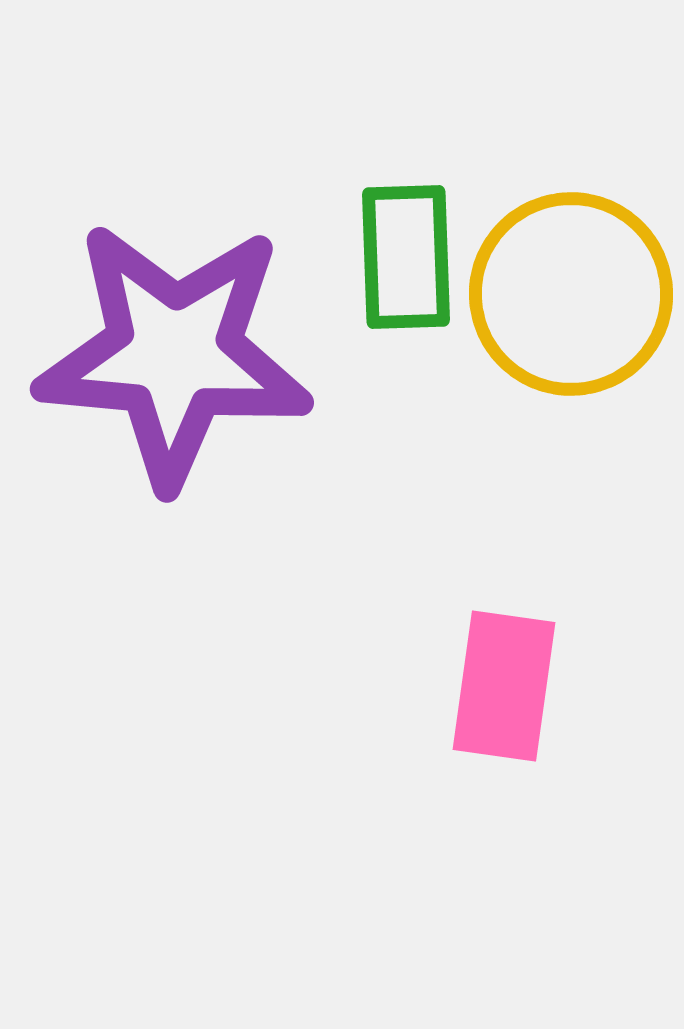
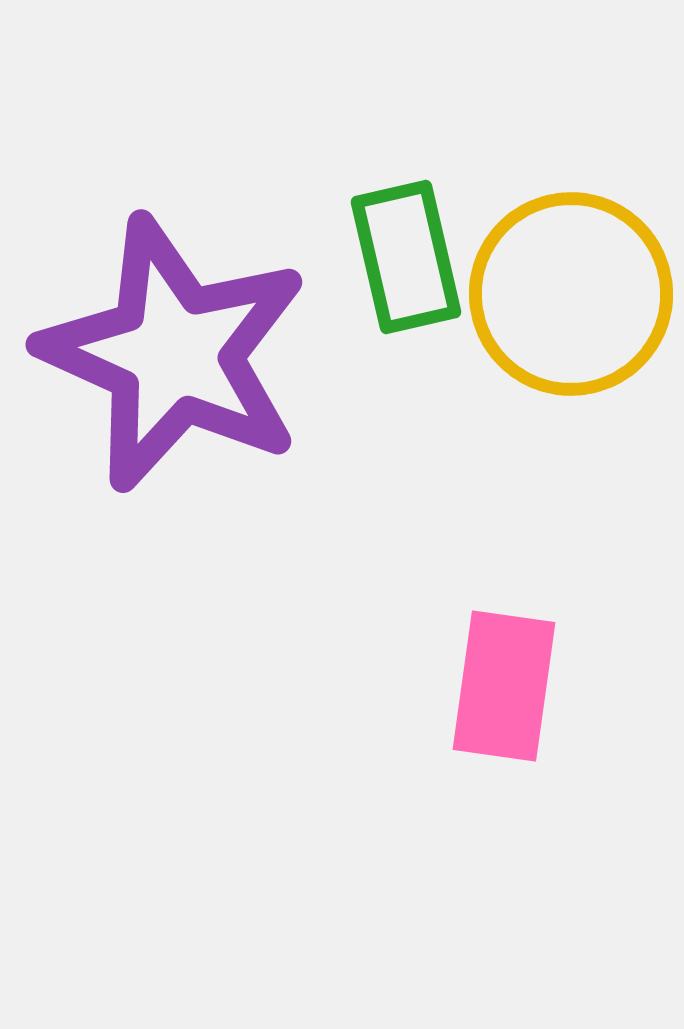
green rectangle: rotated 11 degrees counterclockwise
purple star: rotated 19 degrees clockwise
